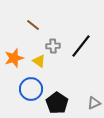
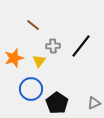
yellow triangle: rotated 32 degrees clockwise
